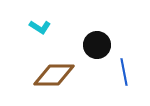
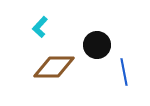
cyan L-shape: rotated 100 degrees clockwise
brown diamond: moved 8 px up
